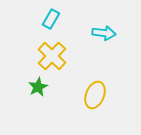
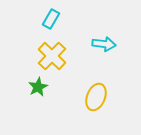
cyan arrow: moved 11 px down
yellow ellipse: moved 1 px right, 2 px down
